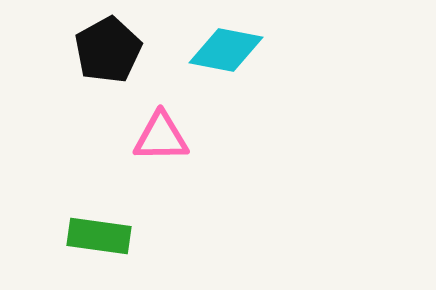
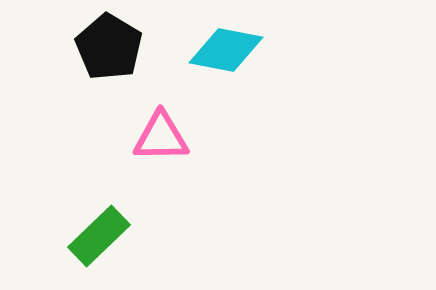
black pentagon: moved 1 px right, 3 px up; rotated 12 degrees counterclockwise
green rectangle: rotated 52 degrees counterclockwise
